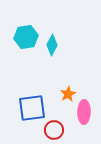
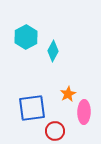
cyan hexagon: rotated 20 degrees counterclockwise
cyan diamond: moved 1 px right, 6 px down
red circle: moved 1 px right, 1 px down
